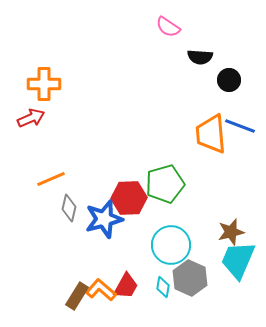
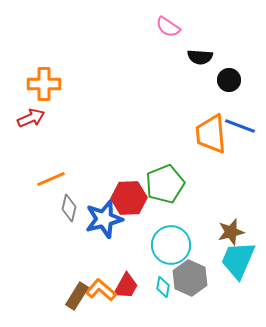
green pentagon: rotated 6 degrees counterclockwise
